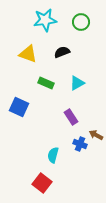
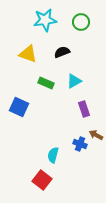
cyan triangle: moved 3 px left, 2 px up
purple rectangle: moved 13 px right, 8 px up; rotated 14 degrees clockwise
red square: moved 3 px up
